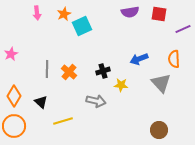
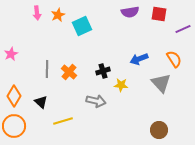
orange star: moved 6 px left, 1 px down
orange semicircle: rotated 150 degrees clockwise
